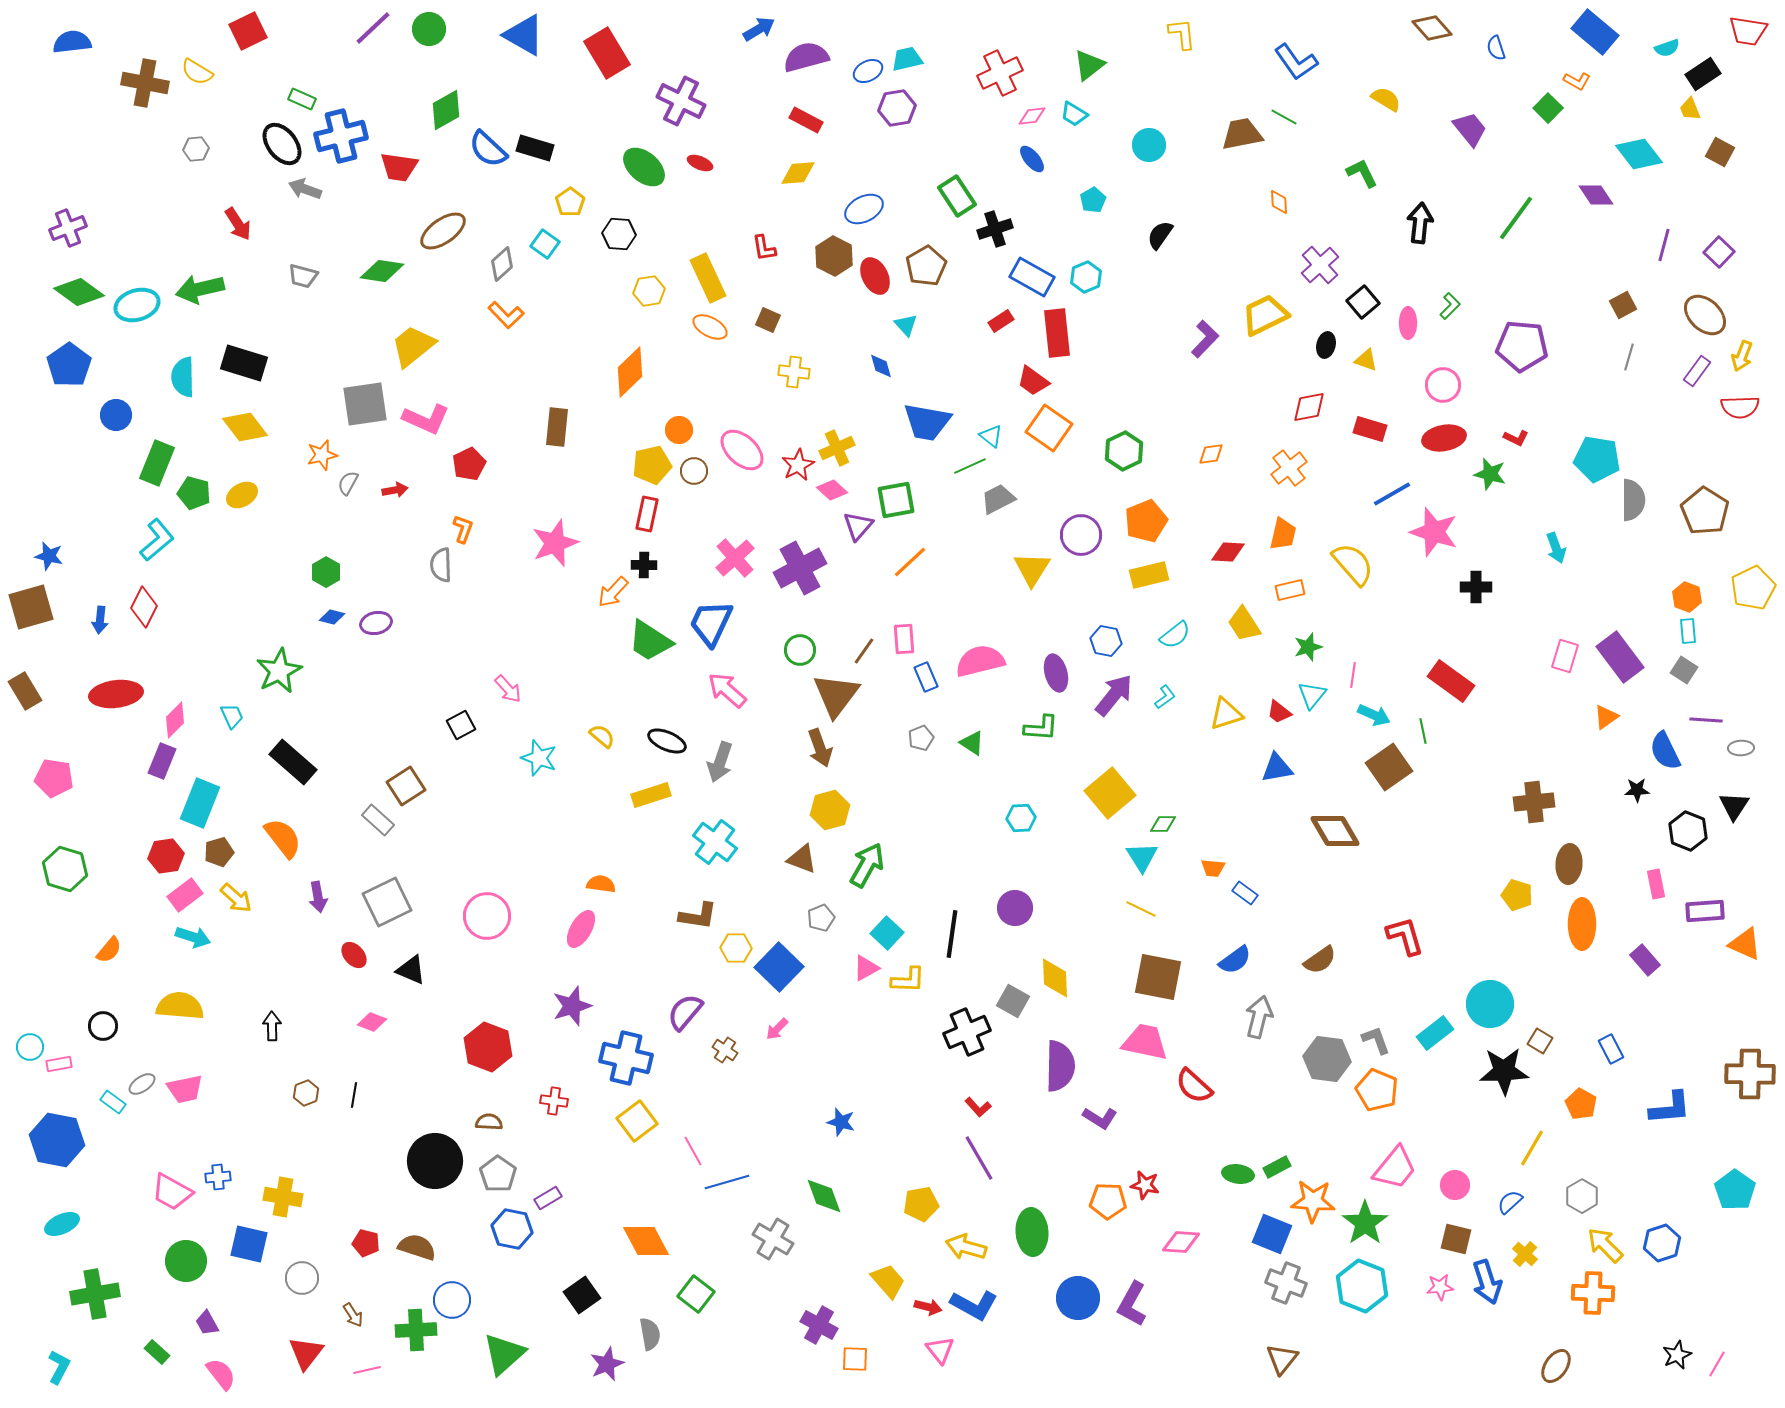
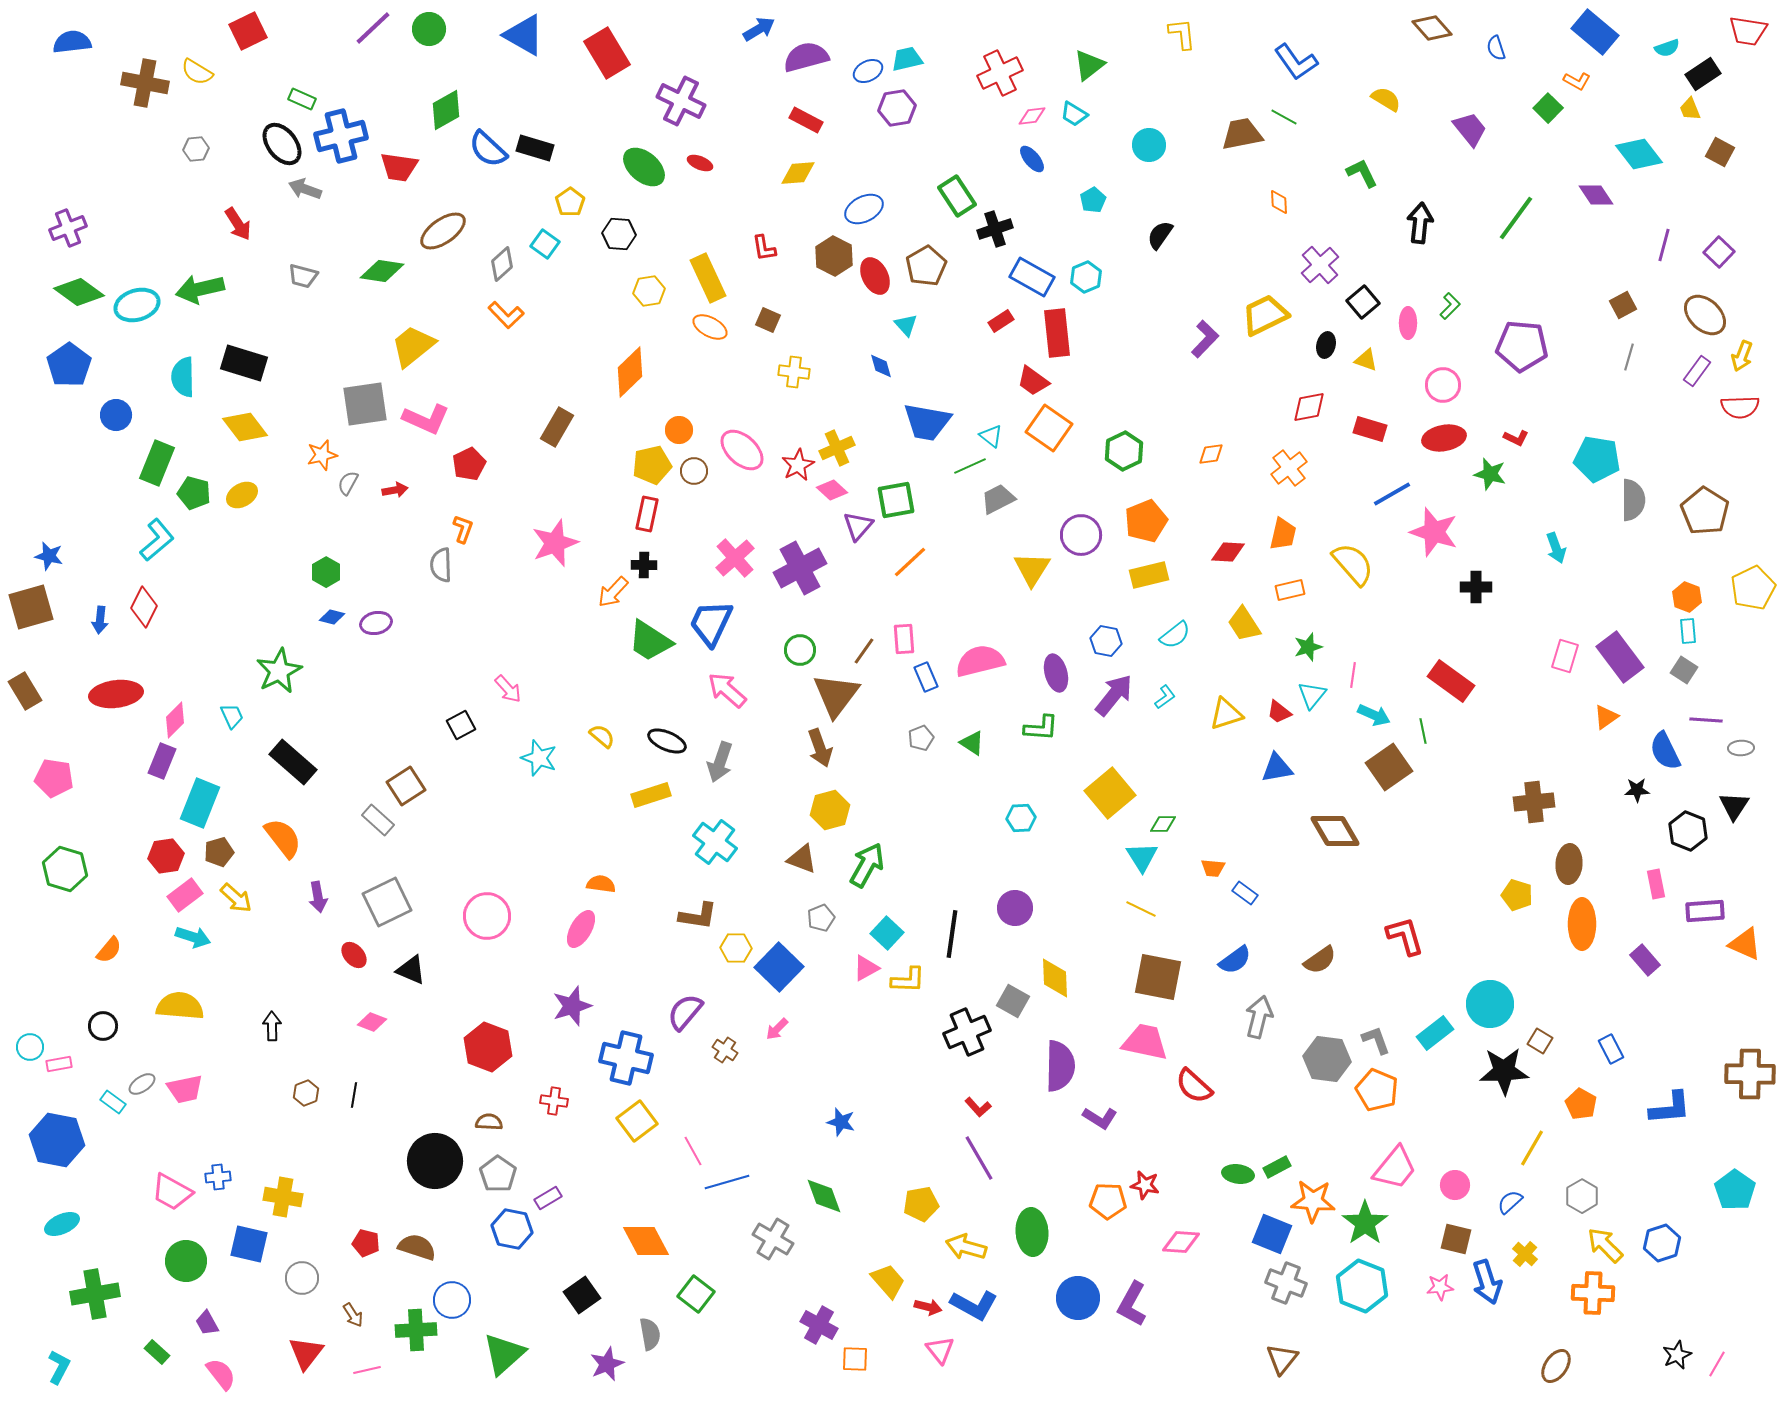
brown rectangle at (557, 427): rotated 24 degrees clockwise
